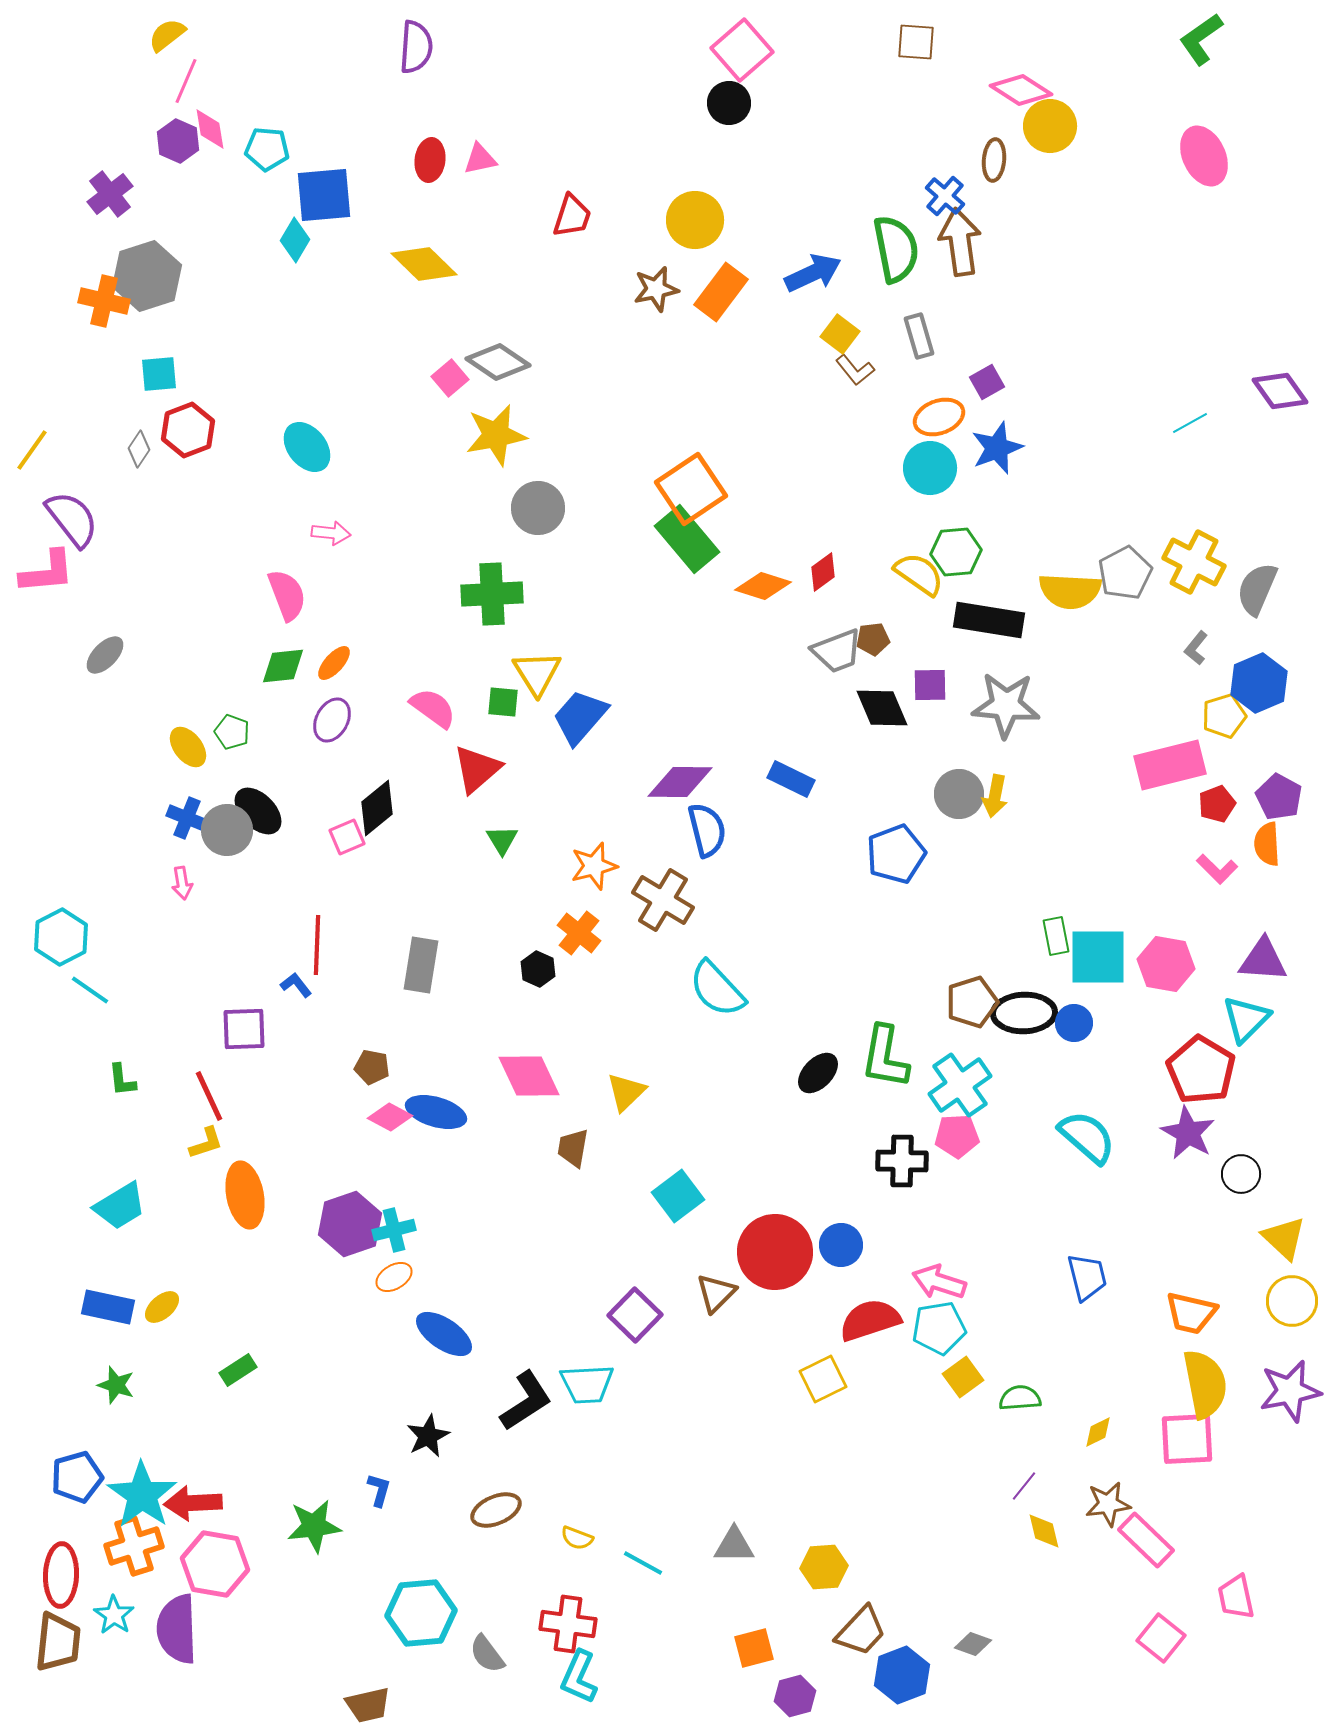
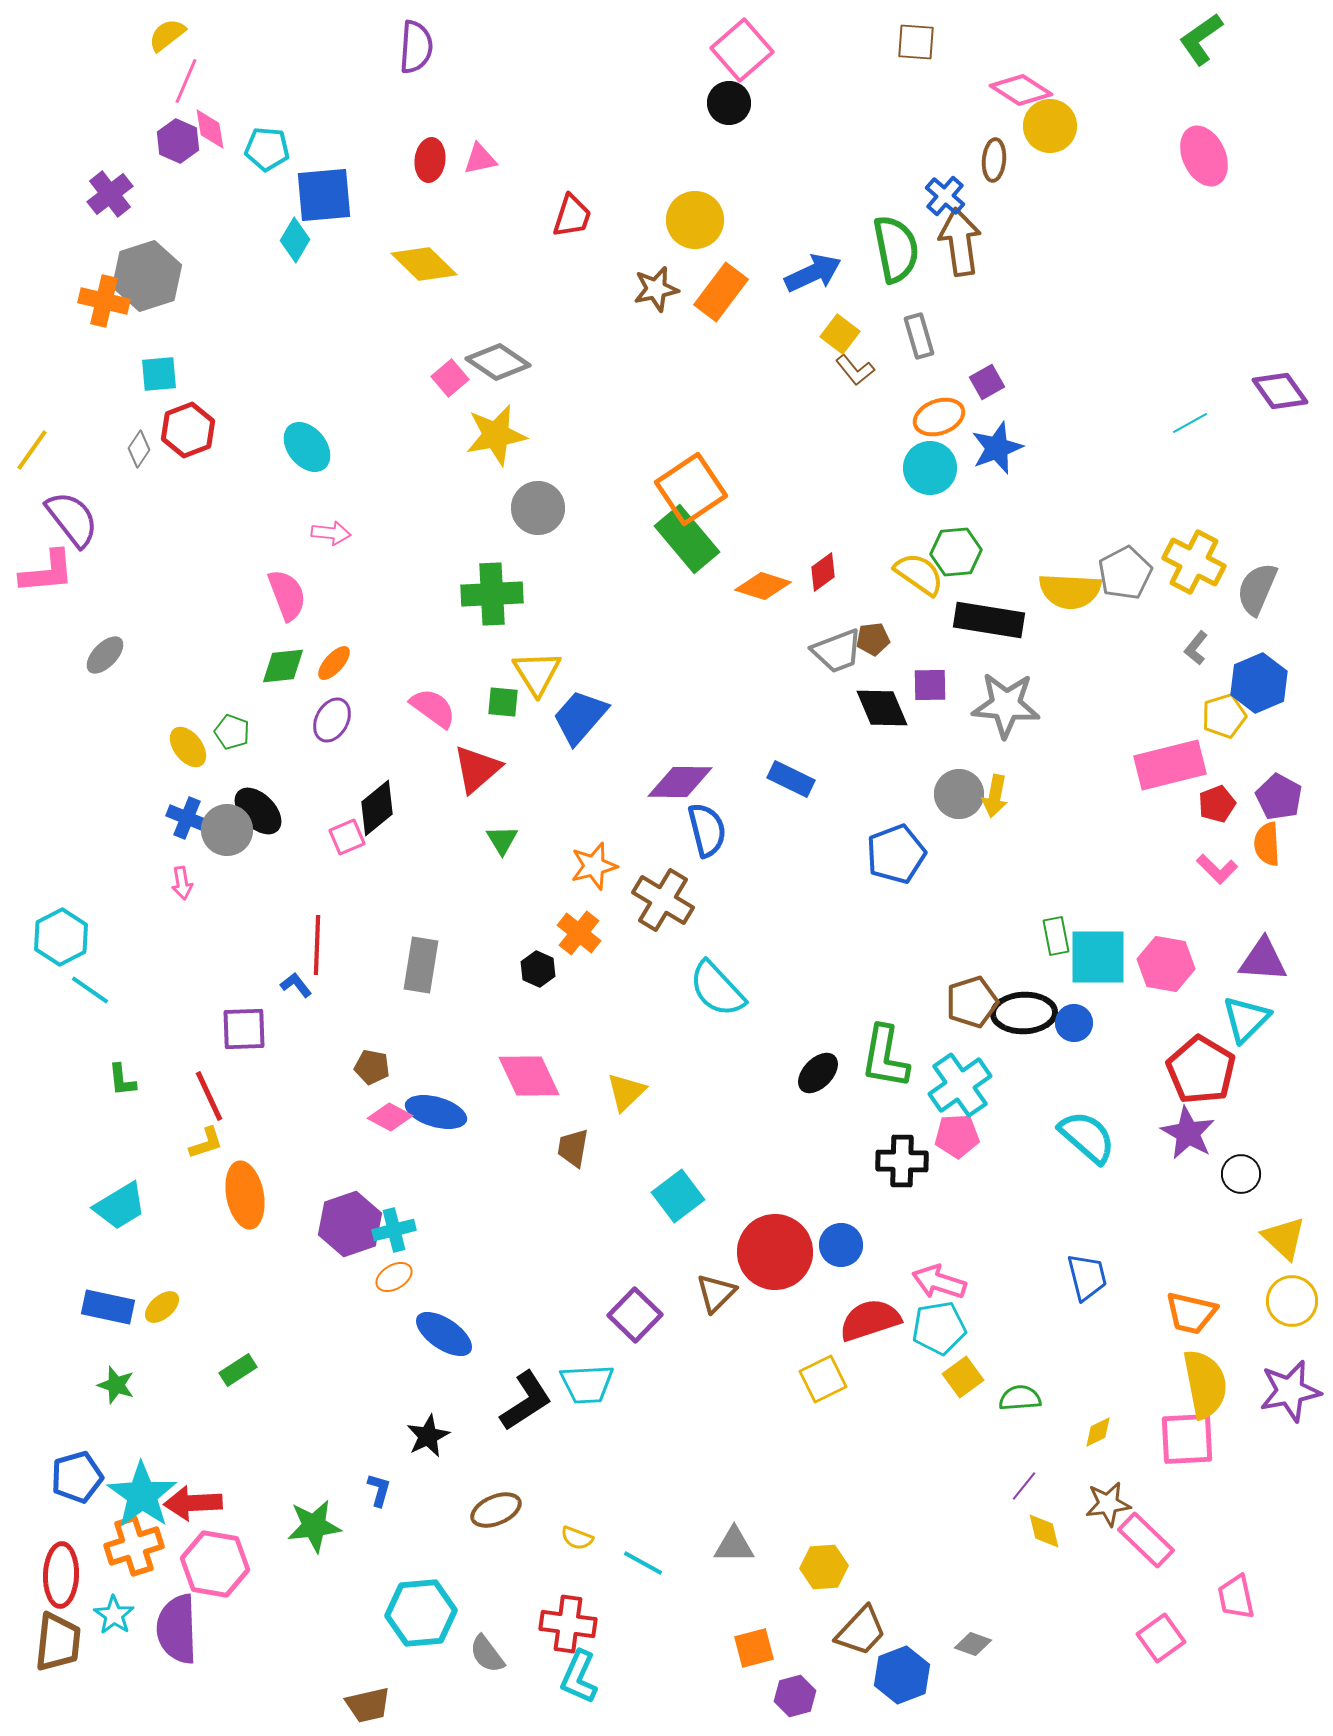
pink square at (1161, 1638): rotated 15 degrees clockwise
